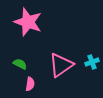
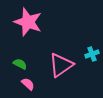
cyan cross: moved 8 px up
pink semicircle: moved 2 px left; rotated 56 degrees counterclockwise
